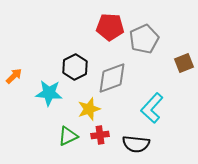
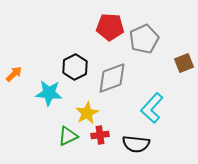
orange arrow: moved 2 px up
yellow star: moved 2 px left, 4 px down; rotated 10 degrees counterclockwise
